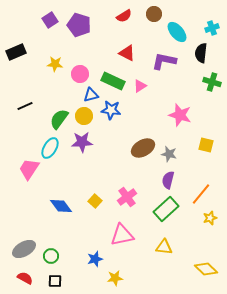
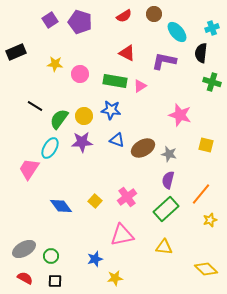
purple pentagon at (79, 25): moved 1 px right, 3 px up
green rectangle at (113, 81): moved 2 px right; rotated 15 degrees counterclockwise
blue triangle at (91, 95): moved 26 px right, 45 px down; rotated 35 degrees clockwise
black line at (25, 106): moved 10 px right; rotated 56 degrees clockwise
yellow star at (210, 218): moved 2 px down
